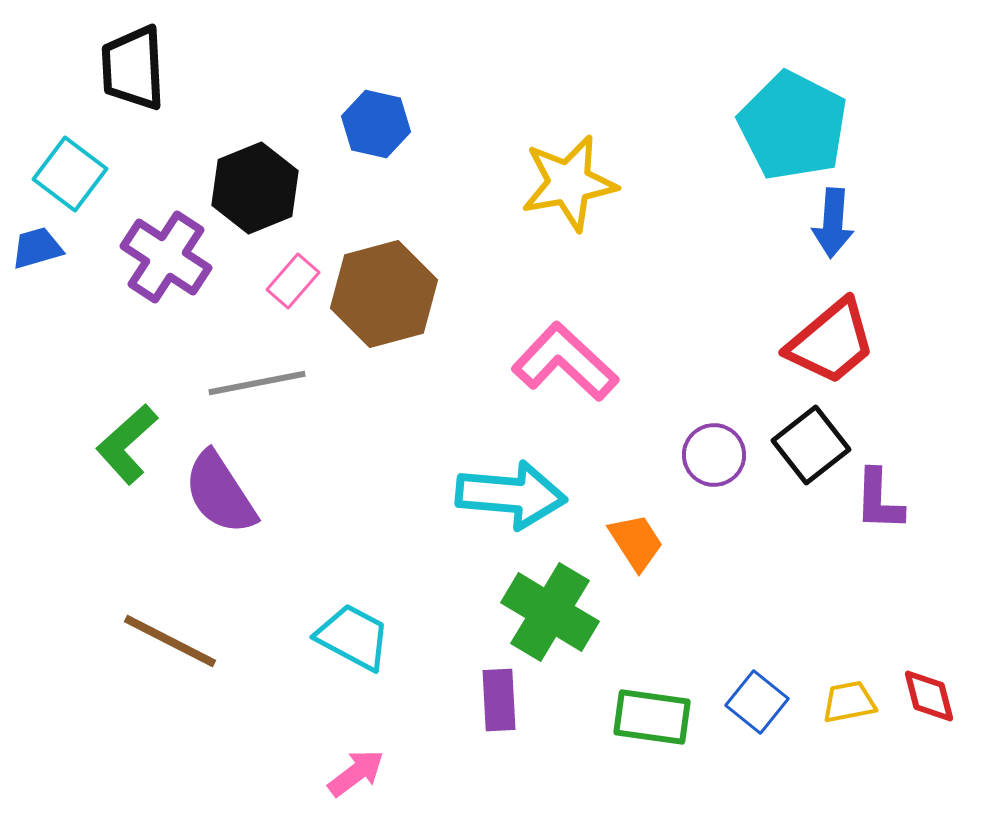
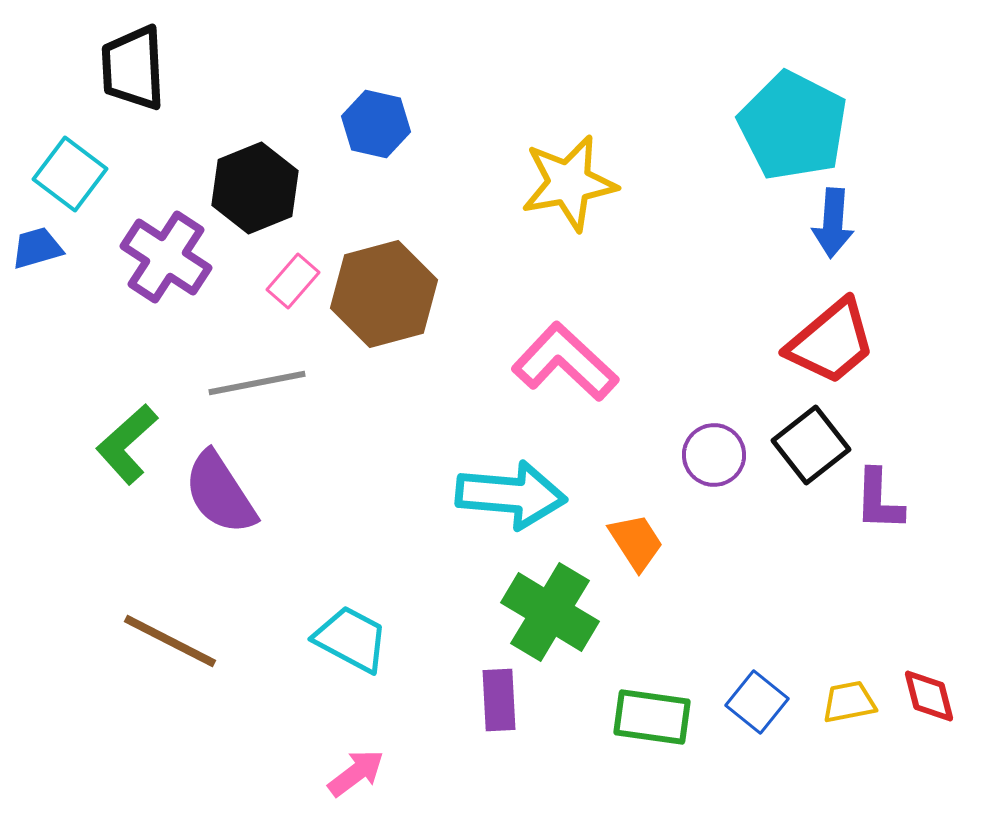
cyan trapezoid: moved 2 px left, 2 px down
